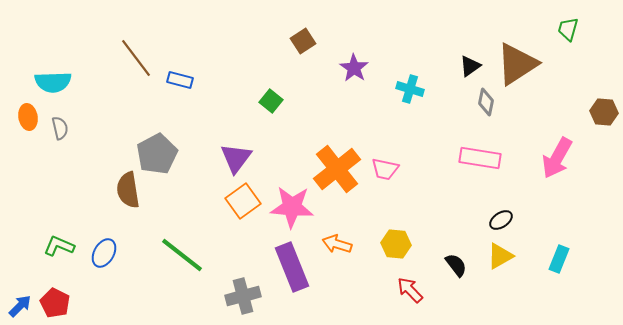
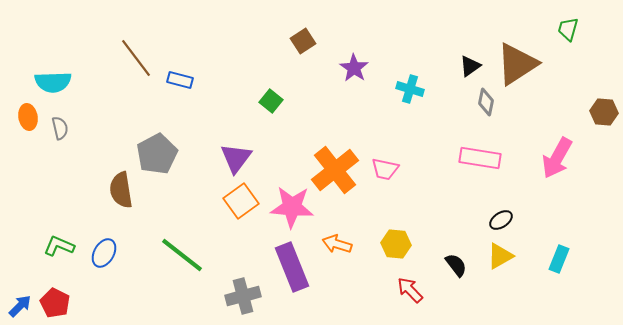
orange cross: moved 2 px left, 1 px down
brown semicircle: moved 7 px left
orange square: moved 2 px left
